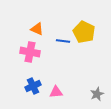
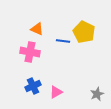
pink triangle: rotated 24 degrees counterclockwise
